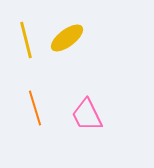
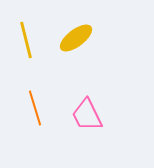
yellow ellipse: moved 9 px right
